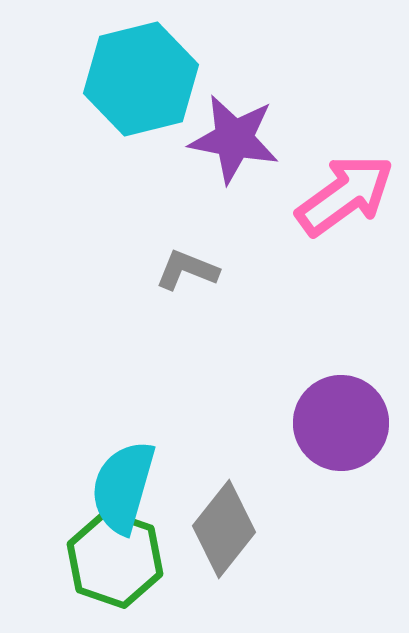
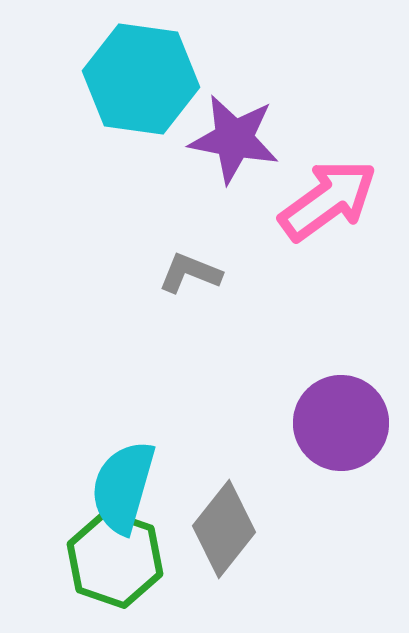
cyan hexagon: rotated 22 degrees clockwise
pink arrow: moved 17 px left, 5 px down
gray L-shape: moved 3 px right, 3 px down
